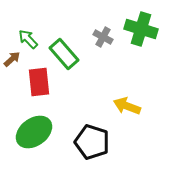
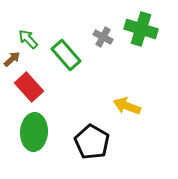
green rectangle: moved 2 px right, 1 px down
red rectangle: moved 10 px left, 5 px down; rotated 36 degrees counterclockwise
green ellipse: rotated 51 degrees counterclockwise
black pentagon: rotated 12 degrees clockwise
